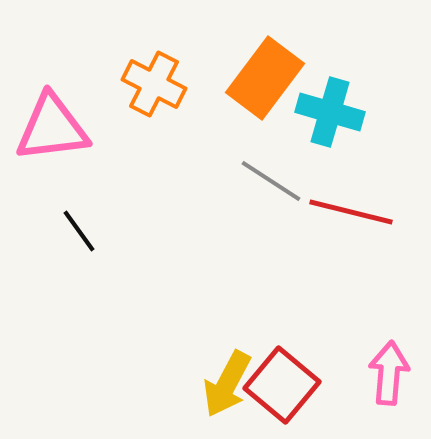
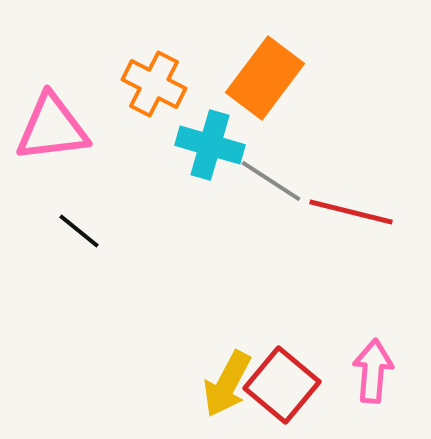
cyan cross: moved 120 px left, 33 px down
black line: rotated 15 degrees counterclockwise
pink arrow: moved 16 px left, 2 px up
